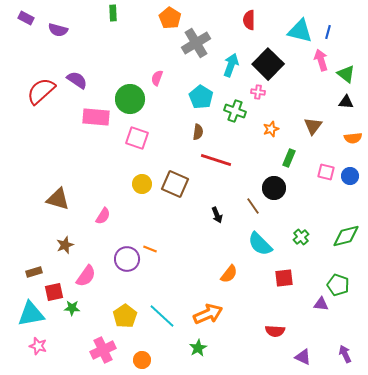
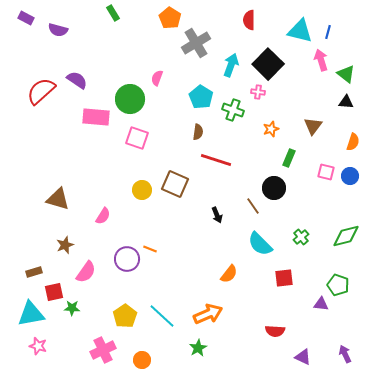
green rectangle at (113, 13): rotated 28 degrees counterclockwise
green cross at (235, 111): moved 2 px left, 1 px up
orange semicircle at (353, 138): moved 4 px down; rotated 66 degrees counterclockwise
yellow circle at (142, 184): moved 6 px down
pink semicircle at (86, 276): moved 4 px up
